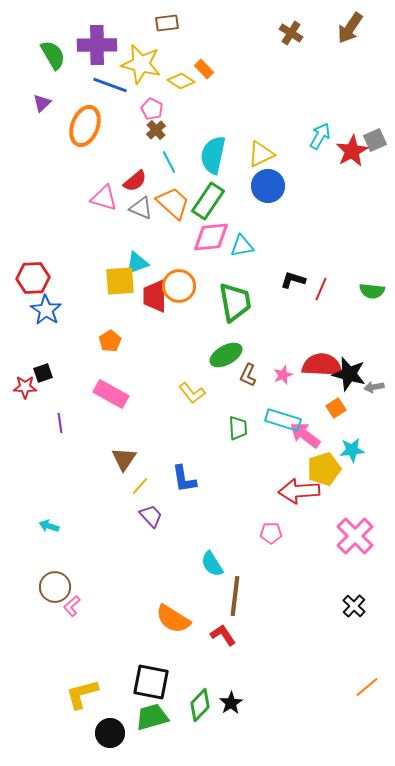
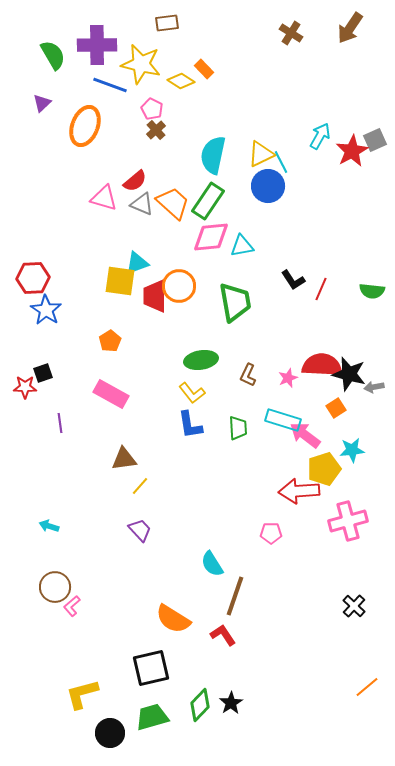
cyan line at (169, 162): moved 112 px right
gray triangle at (141, 208): moved 1 px right, 4 px up
black L-shape at (293, 280): rotated 140 degrees counterclockwise
yellow square at (120, 281): rotated 12 degrees clockwise
green ellipse at (226, 355): moved 25 px left, 5 px down; rotated 20 degrees clockwise
pink star at (283, 375): moved 5 px right, 3 px down
brown triangle at (124, 459): rotated 48 degrees clockwise
blue L-shape at (184, 479): moved 6 px right, 54 px up
purple trapezoid at (151, 516): moved 11 px left, 14 px down
pink cross at (355, 536): moved 7 px left, 15 px up; rotated 30 degrees clockwise
brown line at (235, 596): rotated 12 degrees clockwise
black square at (151, 682): moved 14 px up; rotated 24 degrees counterclockwise
